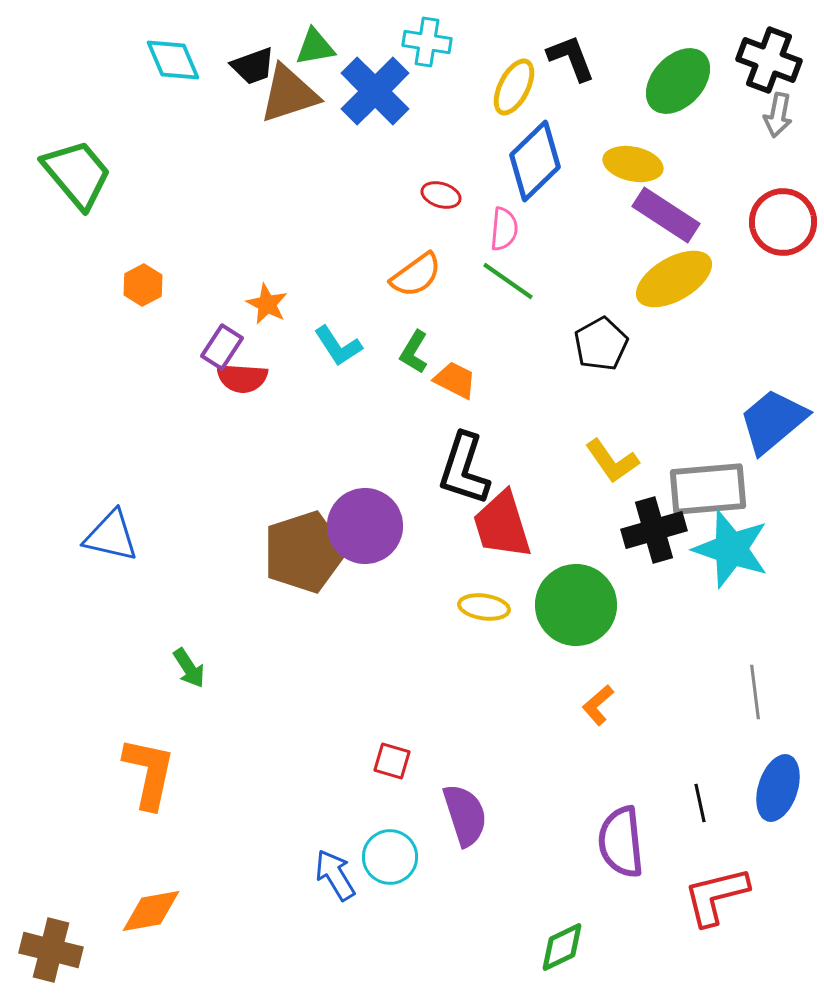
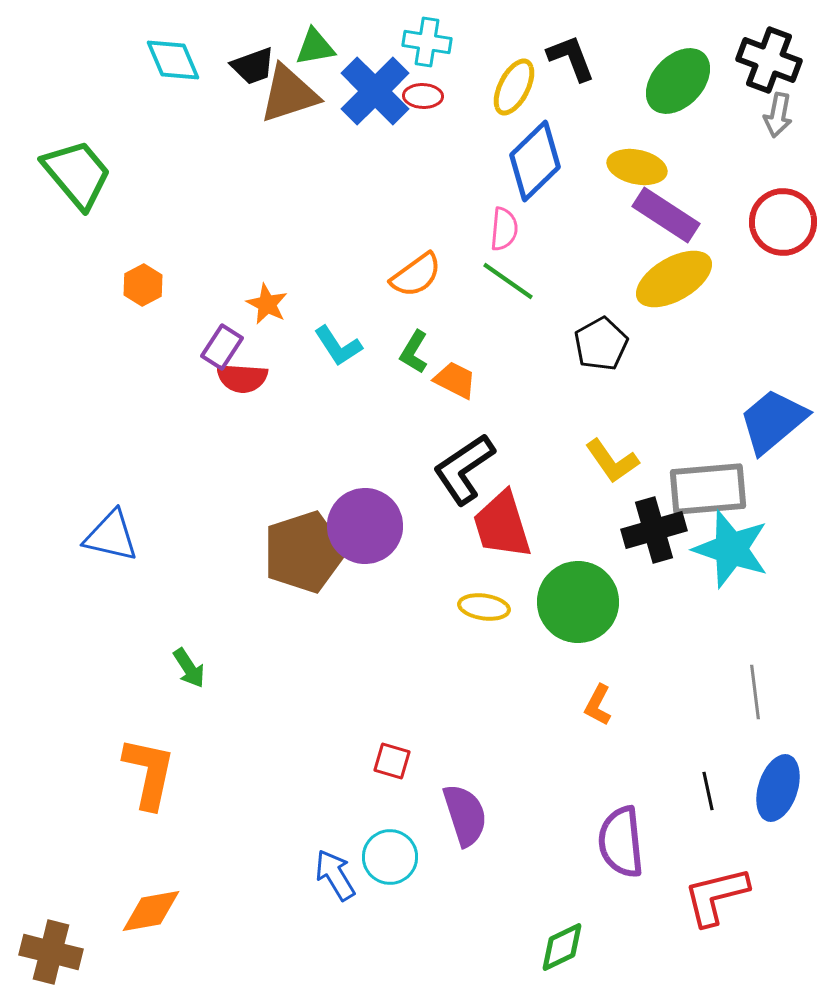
yellow ellipse at (633, 164): moved 4 px right, 3 px down
red ellipse at (441, 195): moved 18 px left, 99 px up; rotated 15 degrees counterclockwise
black L-shape at (464, 469): rotated 38 degrees clockwise
green circle at (576, 605): moved 2 px right, 3 px up
orange L-shape at (598, 705): rotated 21 degrees counterclockwise
black line at (700, 803): moved 8 px right, 12 px up
brown cross at (51, 950): moved 2 px down
